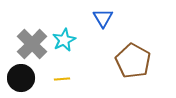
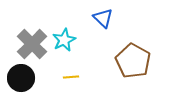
blue triangle: rotated 15 degrees counterclockwise
yellow line: moved 9 px right, 2 px up
